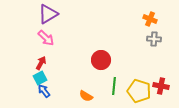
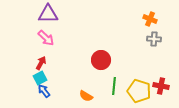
purple triangle: rotated 30 degrees clockwise
